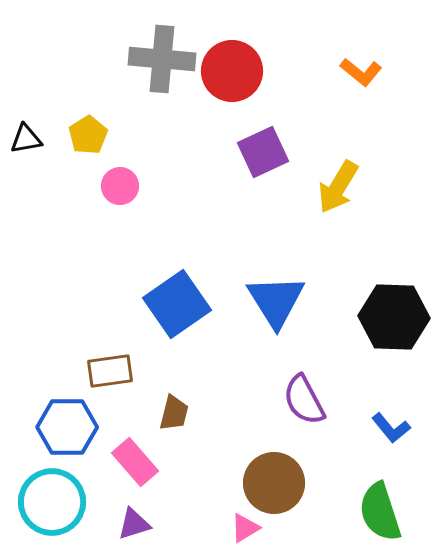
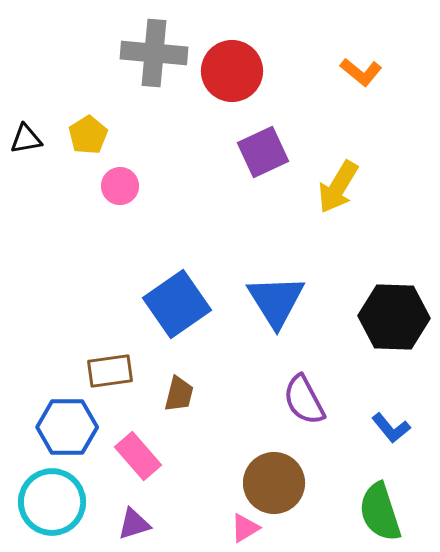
gray cross: moved 8 px left, 6 px up
brown trapezoid: moved 5 px right, 19 px up
pink rectangle: moved 3 px right, 6 px up
